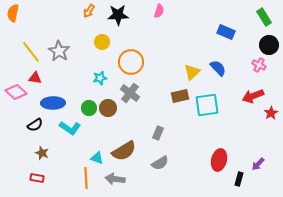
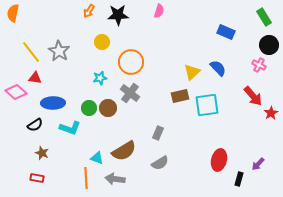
red arrow: rotated 110 degrees counterclockwise
cyan L-shape: rotated 15 degrees counterclockwise
